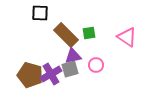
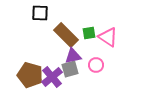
pink triangle: moved 19 px left
purple cross: moved 1 px right, 3 px down; rotated 10 degrees counterclockwise
